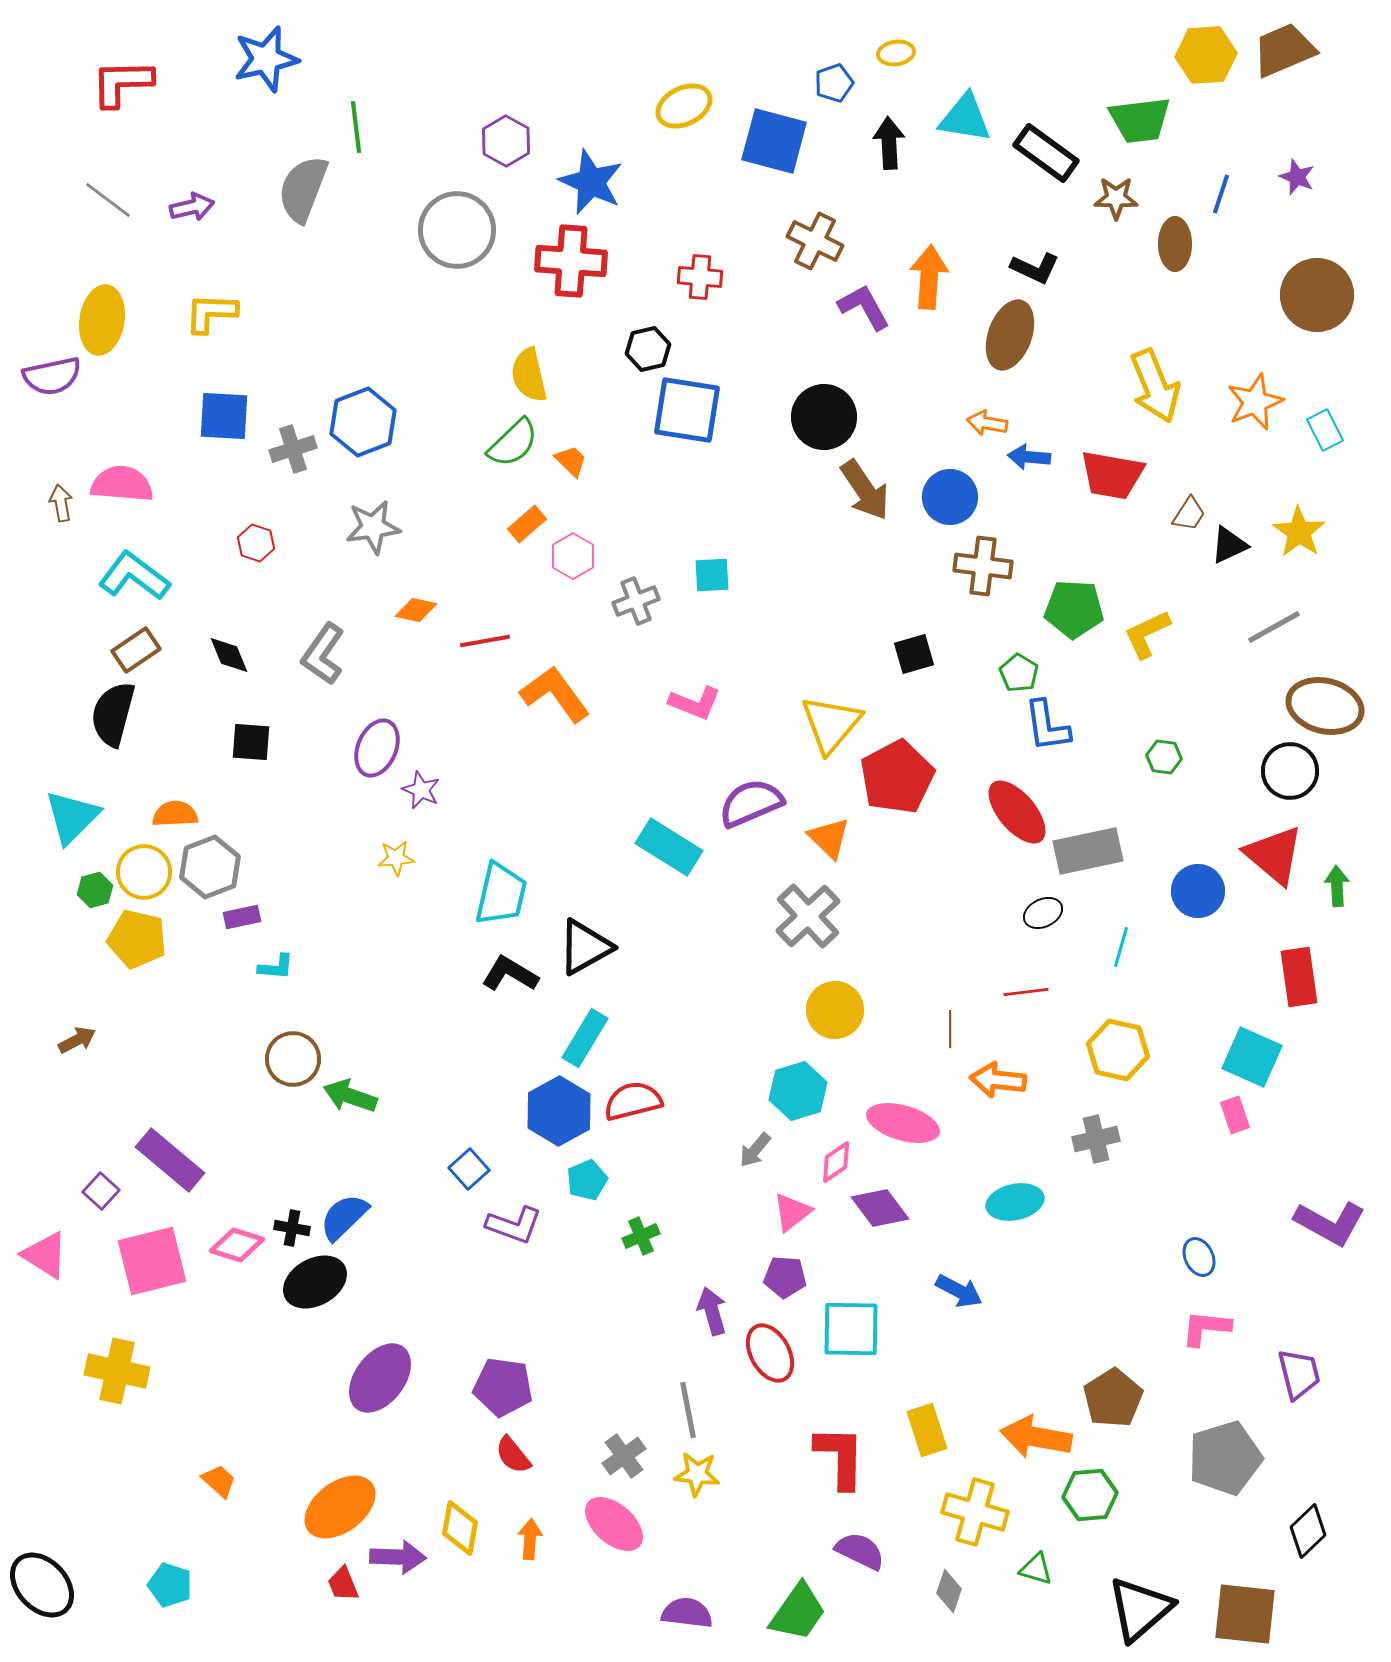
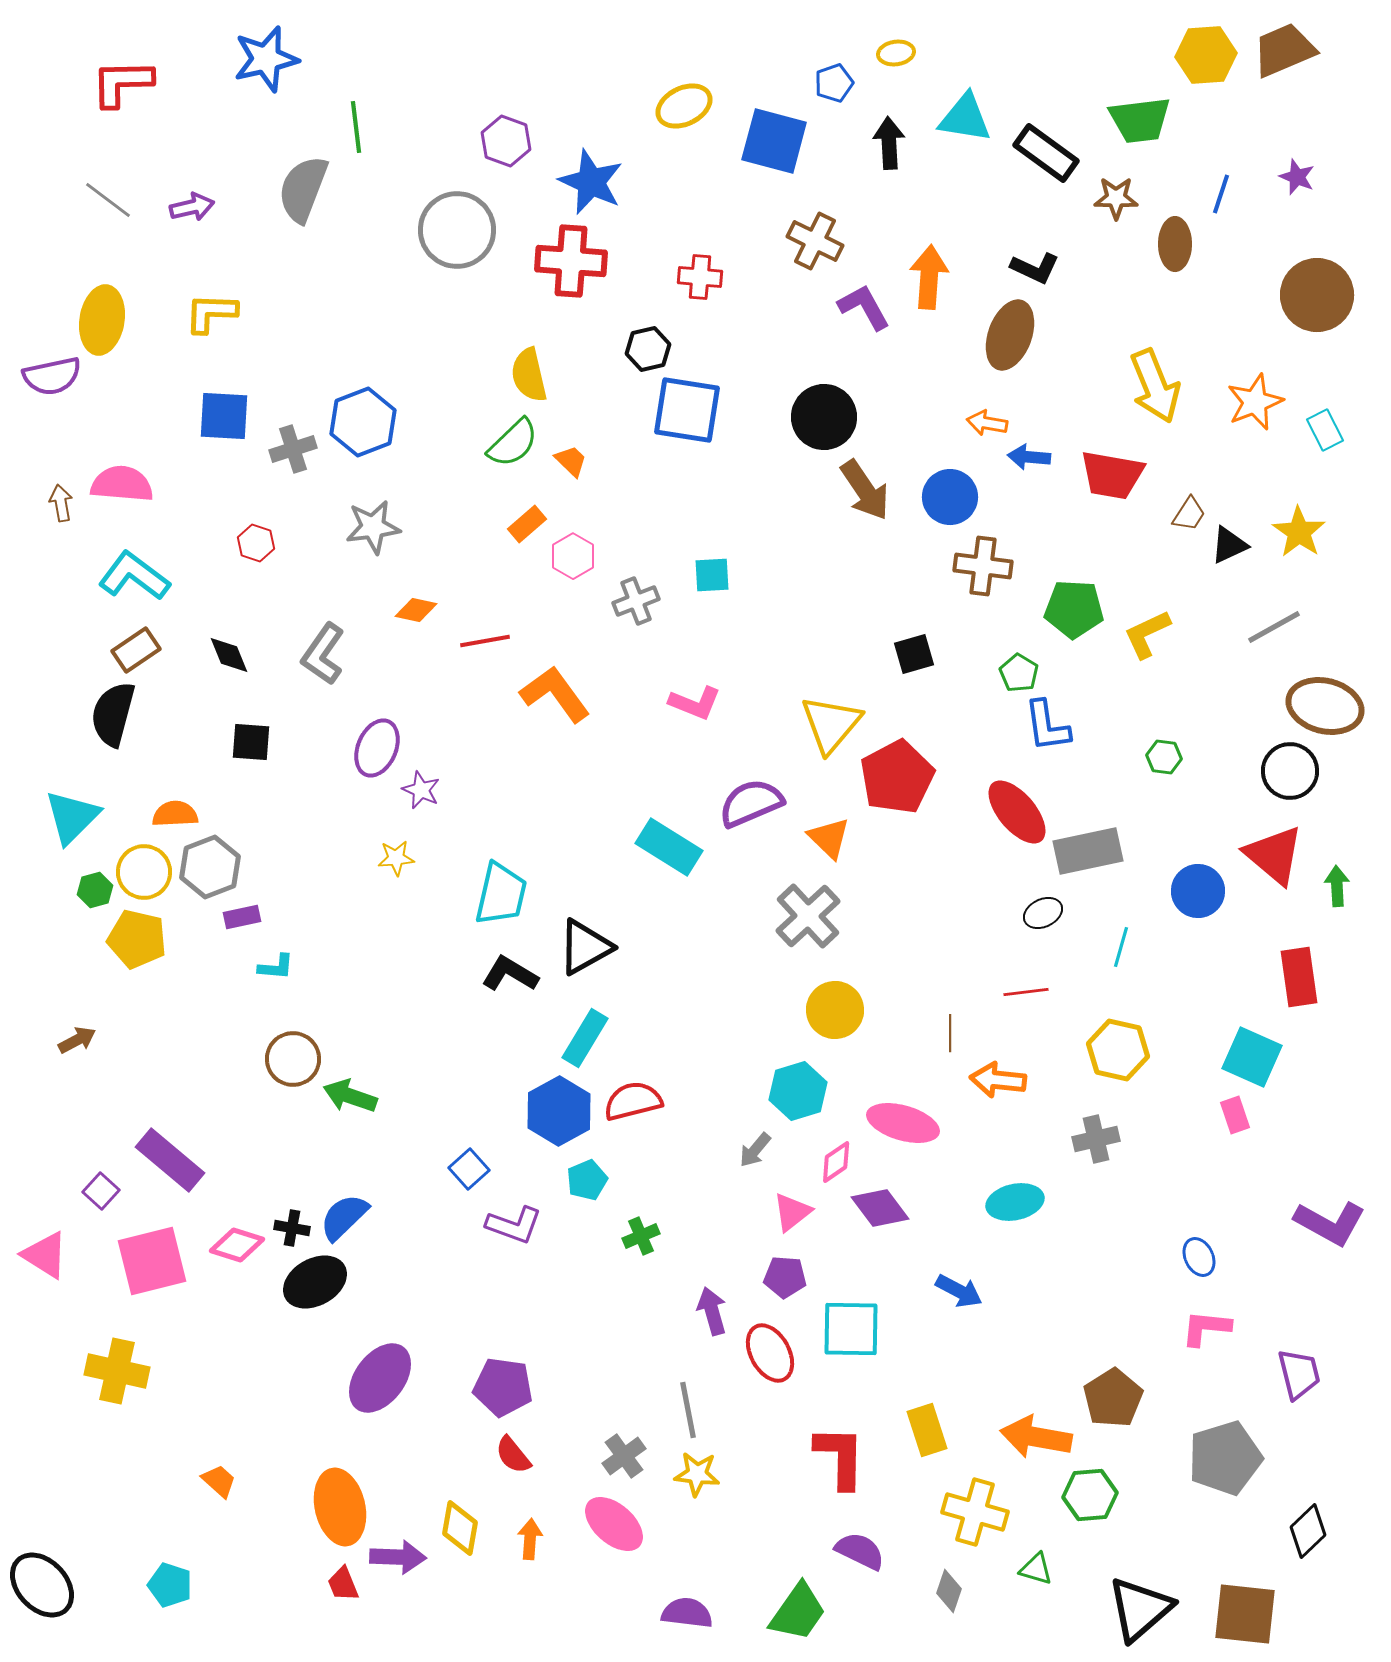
purple hexagon at (506, 141): rotated 9 degrees counterclockwise
brown line at (950, 1029): moved 4 px down
orange ellipse at (340, 1507): rotated 66 degrees counterclockwise
